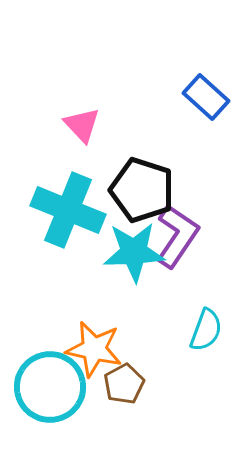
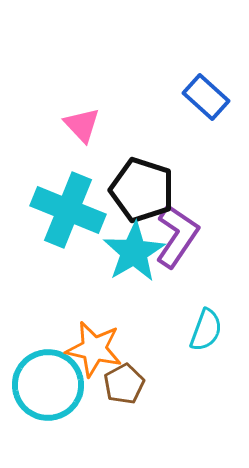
cyan star: rotated 28 degrees counterclockwise
cyan circle: moved 2 px left, 2 px up
